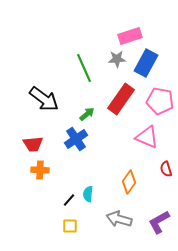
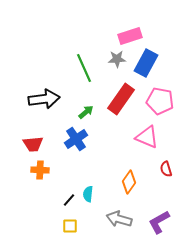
black arrow: rotated 44 degrees counterclockwise
green arrow: moved 1 px left, 2 px up
